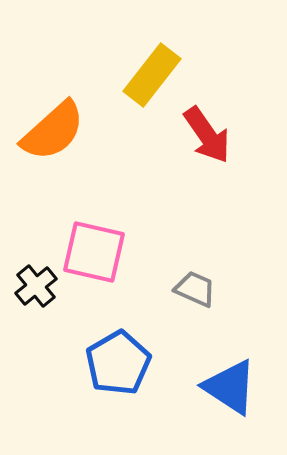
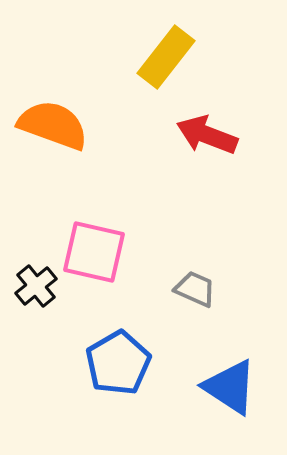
yellow rectangle: moved 14 px right, 18 px up
orange semicircle: moved 6 px up; rotated 118 degrees counterclockwise
red arrow: rotated 146 degrees clockwise
